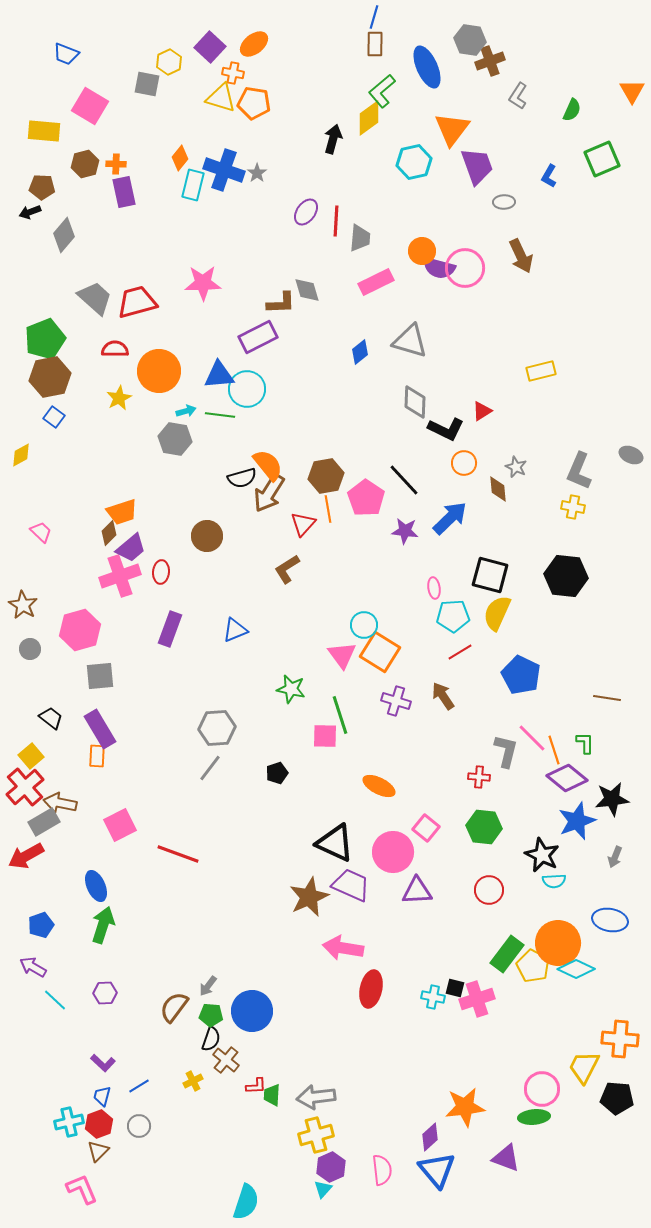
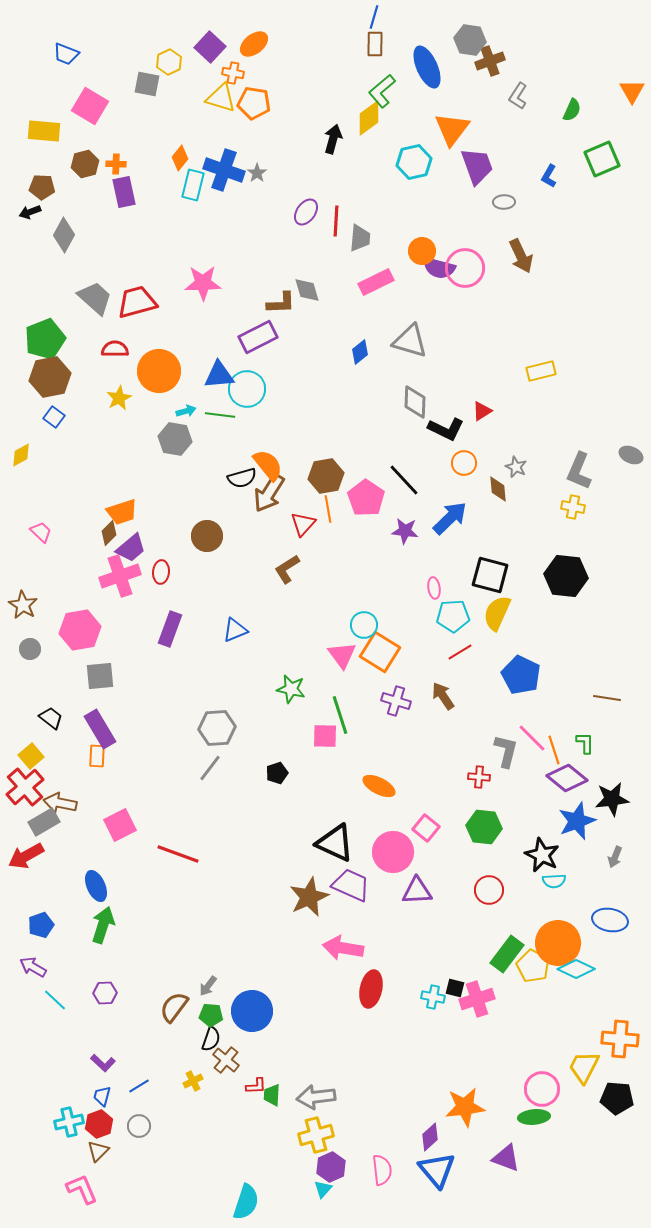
gray diamond at (64, 235): rotated 12 degrees counterclockwise
pink hexagon at (80, 630): rotated 6 degrees clockwise
